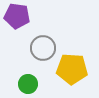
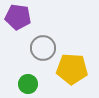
purple pentagon: moved 1 px right, 1 px down
